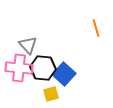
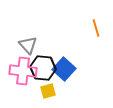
pink cross: moved 4 px right, 3 px down
blue square: moved 5 px up
yellow square: moved 3 px left, 3 px up
